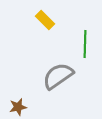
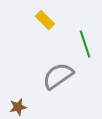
green line: rotated 20 degrees counterclockwise
